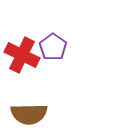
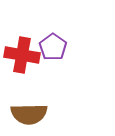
red cross: rotated 16 degrees counterclockwise
